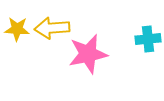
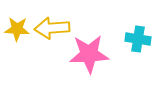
cyan cross: moved 10 px left; rotated 15 degrees clockwise
pink star: moved 1 px right; rotated 9 degrees clockwise
